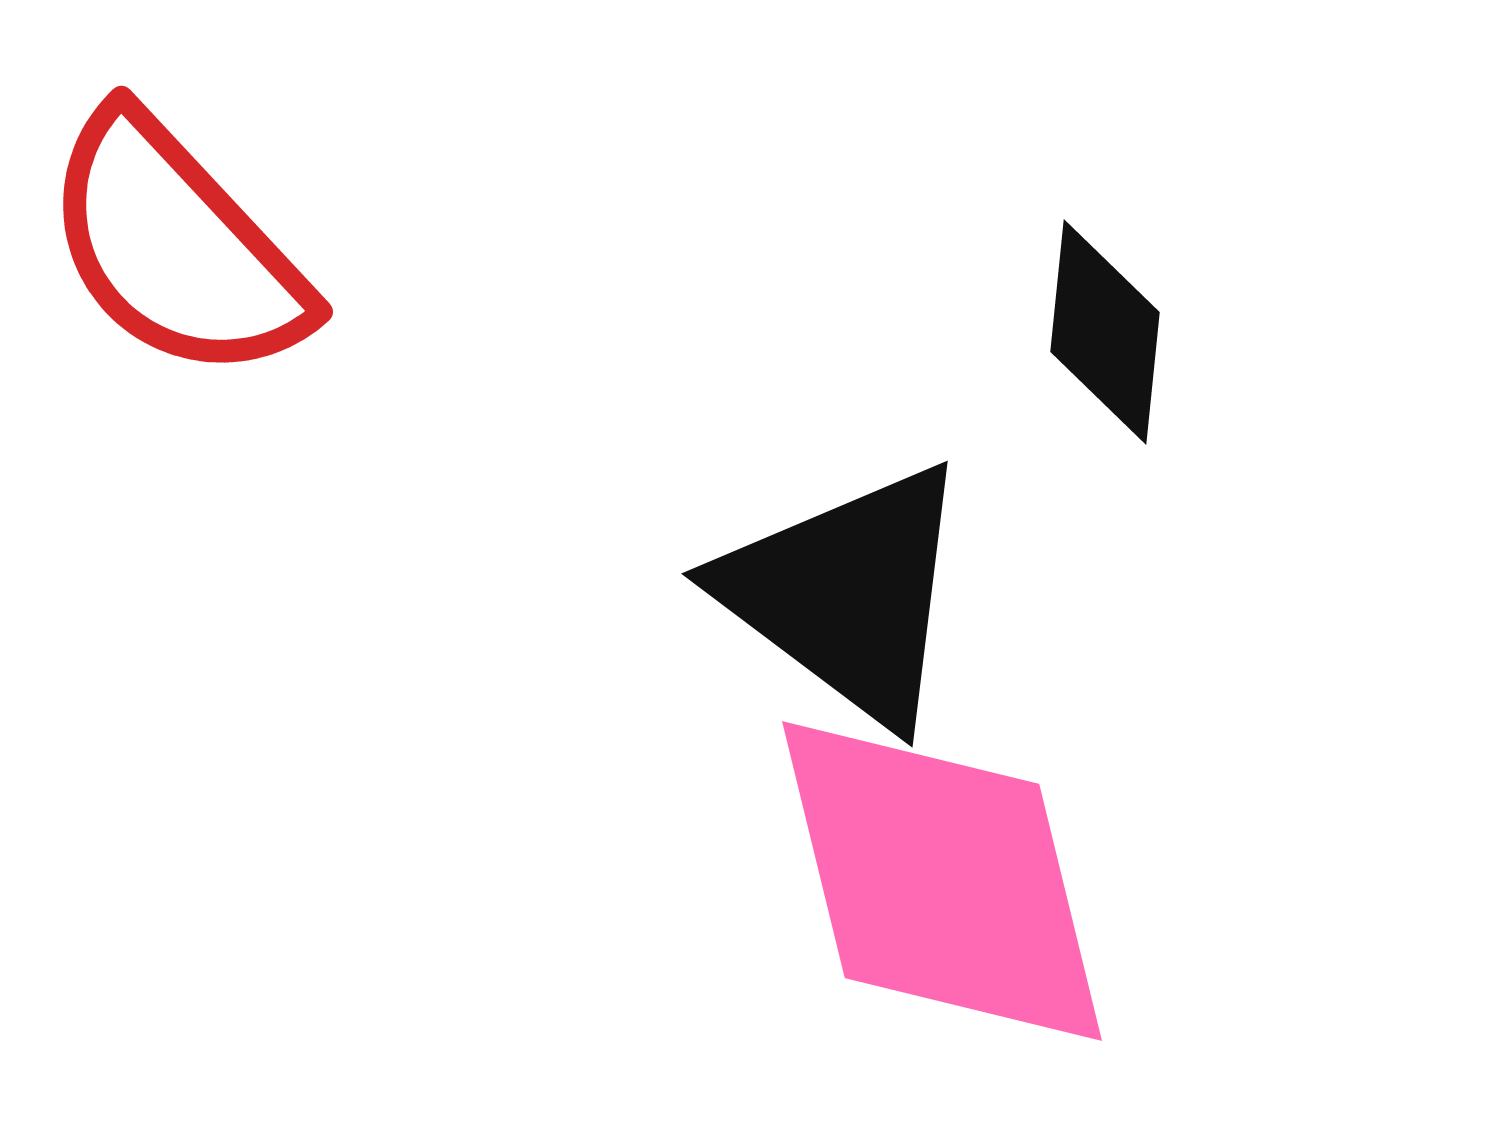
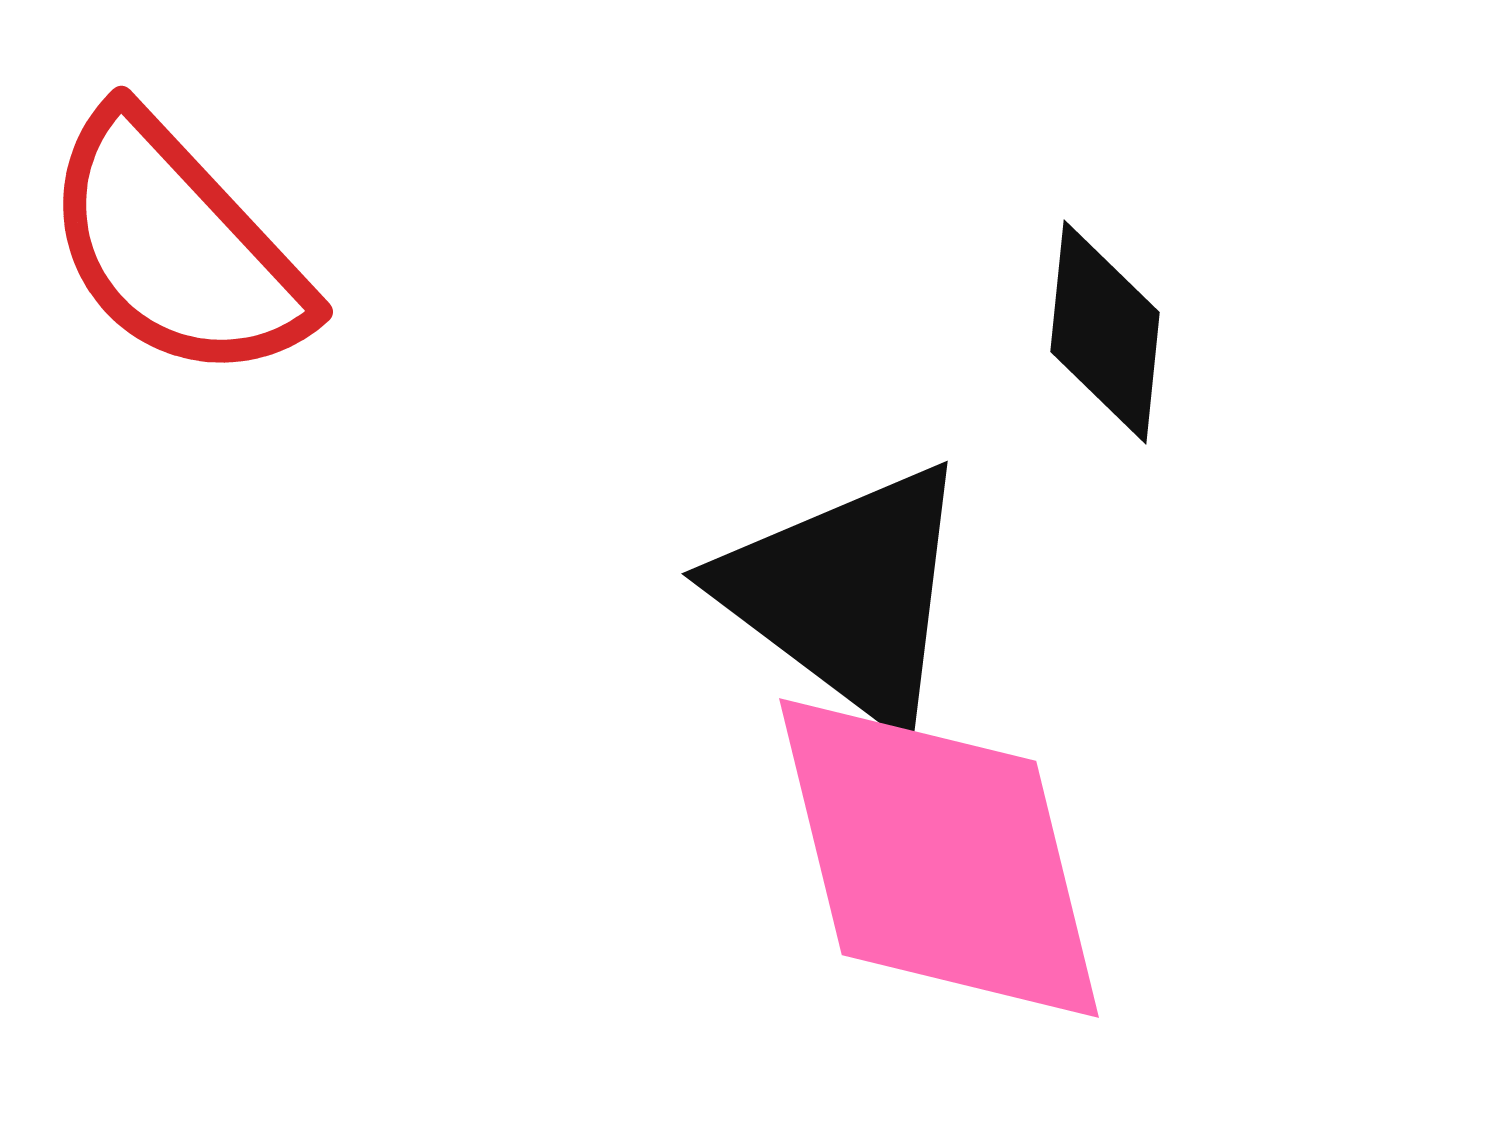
pink diamond: moved 3 px left, 23 px up
